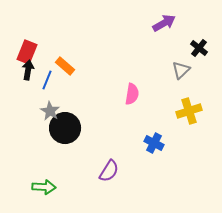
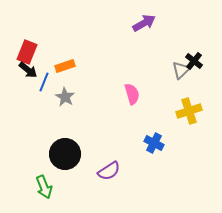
purple arrow: moved 20 px left
black cross: moved 5 px left, 13 px down
orange rectangle: rotated 60 degrees counterclockwise
black arrow: rotated 120 degrees clockwise
blue line: moved 3 px left, 2 px down
pink semicircle: rotated 25 degrees counterclockwise
gray star: moved 15 px right, 14 px up
black circle: moved 26 px down
purple semicircle: rotated 25 degrees clockwise
green arrow: rotated 65 degrees clockwise
